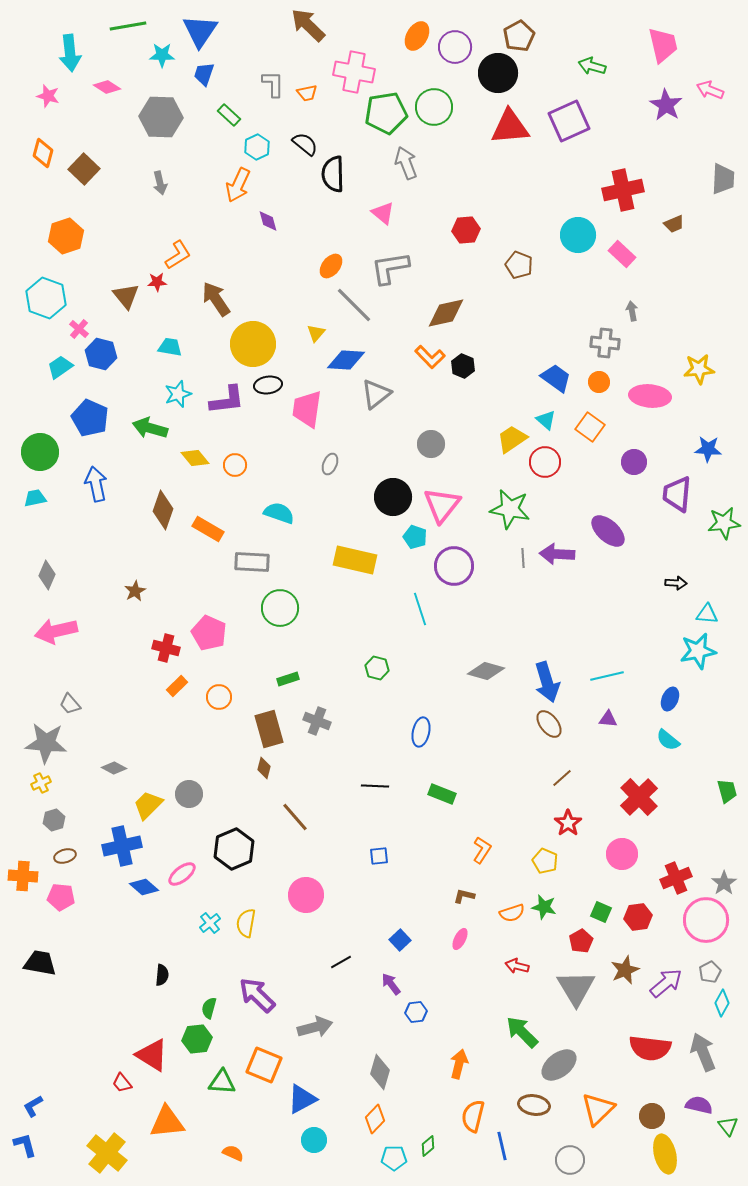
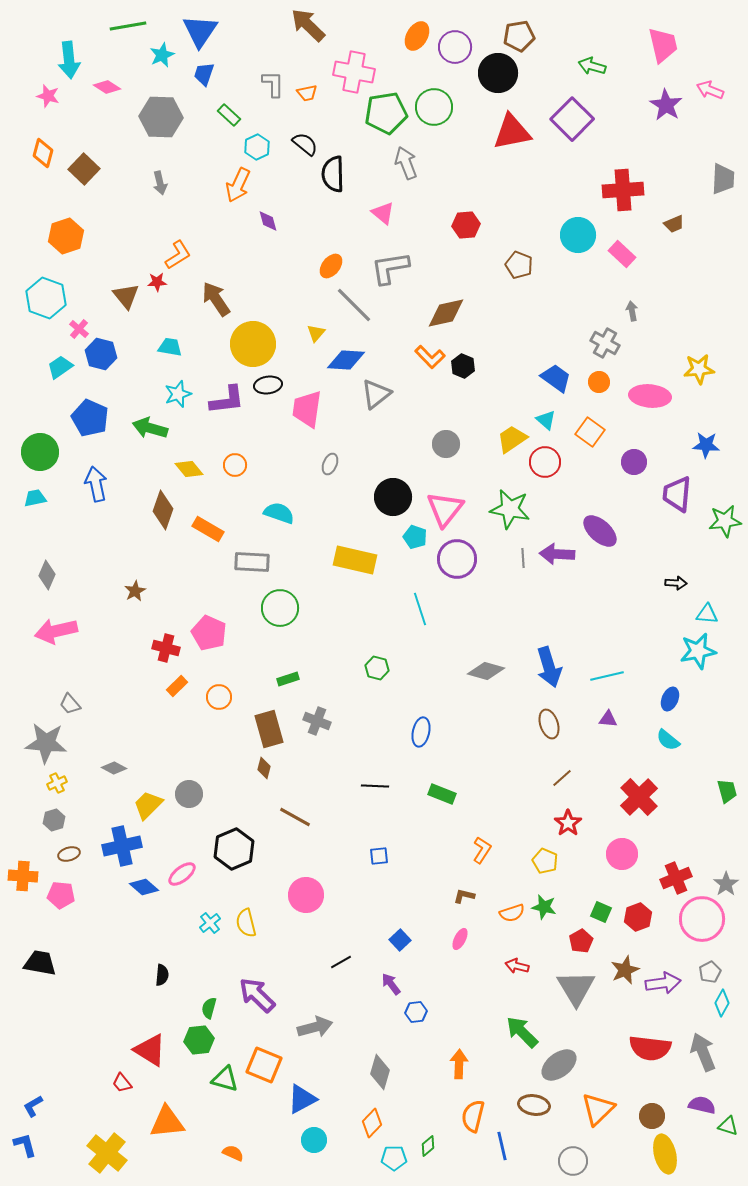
brown pentagon at (519, 36): rotated 20 degrees clockwise
cyan arrow at (70, 53): moved 1 px left, 7 px down
cyan star at (162, 55): rotated 25 degrees counterclockwise
purple square at (569, 121): moved 3 px right, 2 px up; rotated 21 degrees counterclockwise
red triangle at (510, 127): moved 2 px right, 5 px down; rotated 6 degrees counterclockwise
red cross at (623, 190): rotated 9 degrees clockwise
red hexagon at (466, 230): moved 5 px up
gray cross at (605, 343): rotated 24 degrees clockwise
orange square at (590, 427): moved 5 px down
gray circle at (431, 444): moved 15 px right
blue star at (708, 449): moved 2 px left, 4 px up
yellow diamond at (195, 458): moved 6 px left, 11 px down
pink triangle at (442, 505): moved 3 px right, 4 px down
green star at (724, 523): moved 1 px right, 2 px up
purple ellipse at (608, 531): moved 8 px left
purple circle at (454, 566): moved 3 px right, 7 px up
blue arrow at (547, 682): moved 2 px right, 15 px up
brown ellipse at (549, 724): rotated 20 degrees clockwise
yellow cross at (41, 783): moved 16 px right
brown line at (295, 817): rotated 20 degrees counterclockwise
brown ellipse at (65, 856): moved 4 px right, 2 px up
gray star at (724, 883): moved 2 px right, 1 px down
pink pentagon at (61, 897): moved 2 px up
red hexagon at (638, 917): rotated 12 degrees counterclockwise
pink circle at (706, 920): moved 4 px left, 1 px up
yellow semicircle at (246, 923): rotated 24 degrees counterclockwise
purple arrow at (666, 983): moved 3 px left; rotated 32 degrees clockwise
green hexagon at (197, 1039): moved 2 px right, 1 px down
red triangle at (152, 1055): moved 2 px left, 5 px up
orange arrow at (459, 1064): rotated 12 degrees counterclockwise
green triangle at (222, 1082): moved 3 px right, 3 px up; rotated 12 degrees clockwise
purple semicircle at (699, 1105): moved 3 px right
orange diamond at (375, 1119): moved 3 px left, 4 px down
green triangle at (728, 1126): rotated 35 degrees counterclockwise
gray circle at (570, 1160): moved 3 px right, 1 px down
